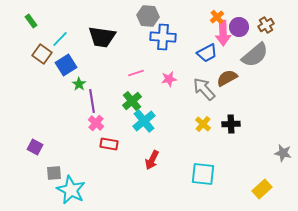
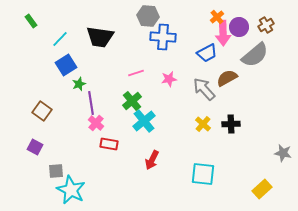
black trapezoid: moved 2 px left
brown square: moved 57 px down
green star: rotated 16 degrees clockwise
purple line: moved 1 px left, 2 px down
gray square: moved 2 px right, 2 px up
